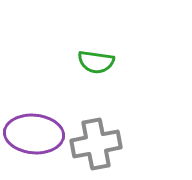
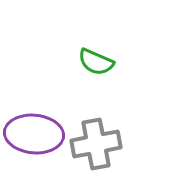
green semicircle: rotated 15 degrees clockwise
